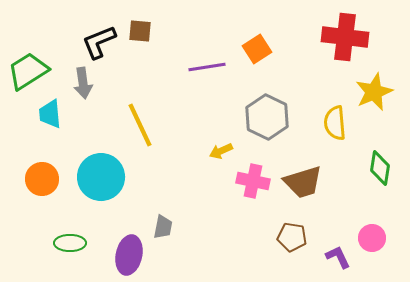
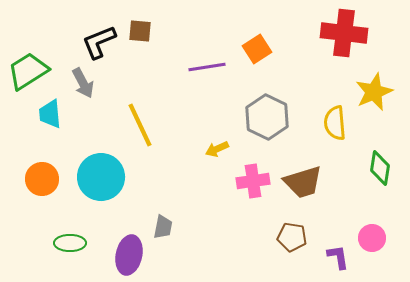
red cross: moved 1 px left, 4 px up
gray arrow: rotated 20 degrees counterclockwise
yellow arrow: moved 4 px left, 2 px up
pink cross: rotated 20 degrees counterclockwise
purple L-shape: rotated 16 degrees clockwise
